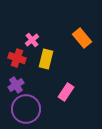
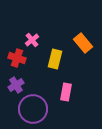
orange rectangle: moved 1 px right, 5 px down
yellow rectangle: moved 9 px right
pink rectangle: rotated 24 degrees counterclockwise
purple circle: moved 7 px right
